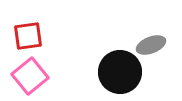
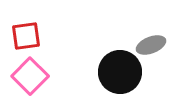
red square: moved 2 px left
pink square: rotated 6 degrees counterclockwise
